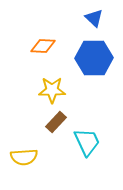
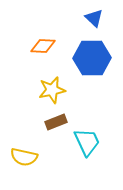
blue hexagon: moved 2 px left
yellow star: rotated 12 degrees counterclockwise
brown rectangle: rotated 25 degrees clockwise
yellow semicircle: rotated 16 degrees clockwise
